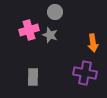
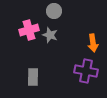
gray circle: moved 1 px left, 1 px up
purple cross: moved 1 px right, 2 px up
